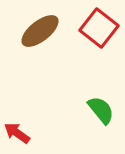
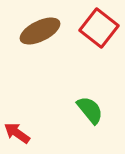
brown ellipse: rotated 12 degrees clockwise
green semicircle: moved 11 px left
